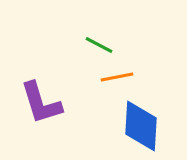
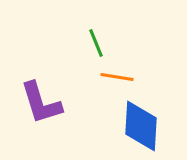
green line: moved 3 px left, 2 px up; rotated 40 degrees clockwise
orange line: rotated 20 degrees clockwise
